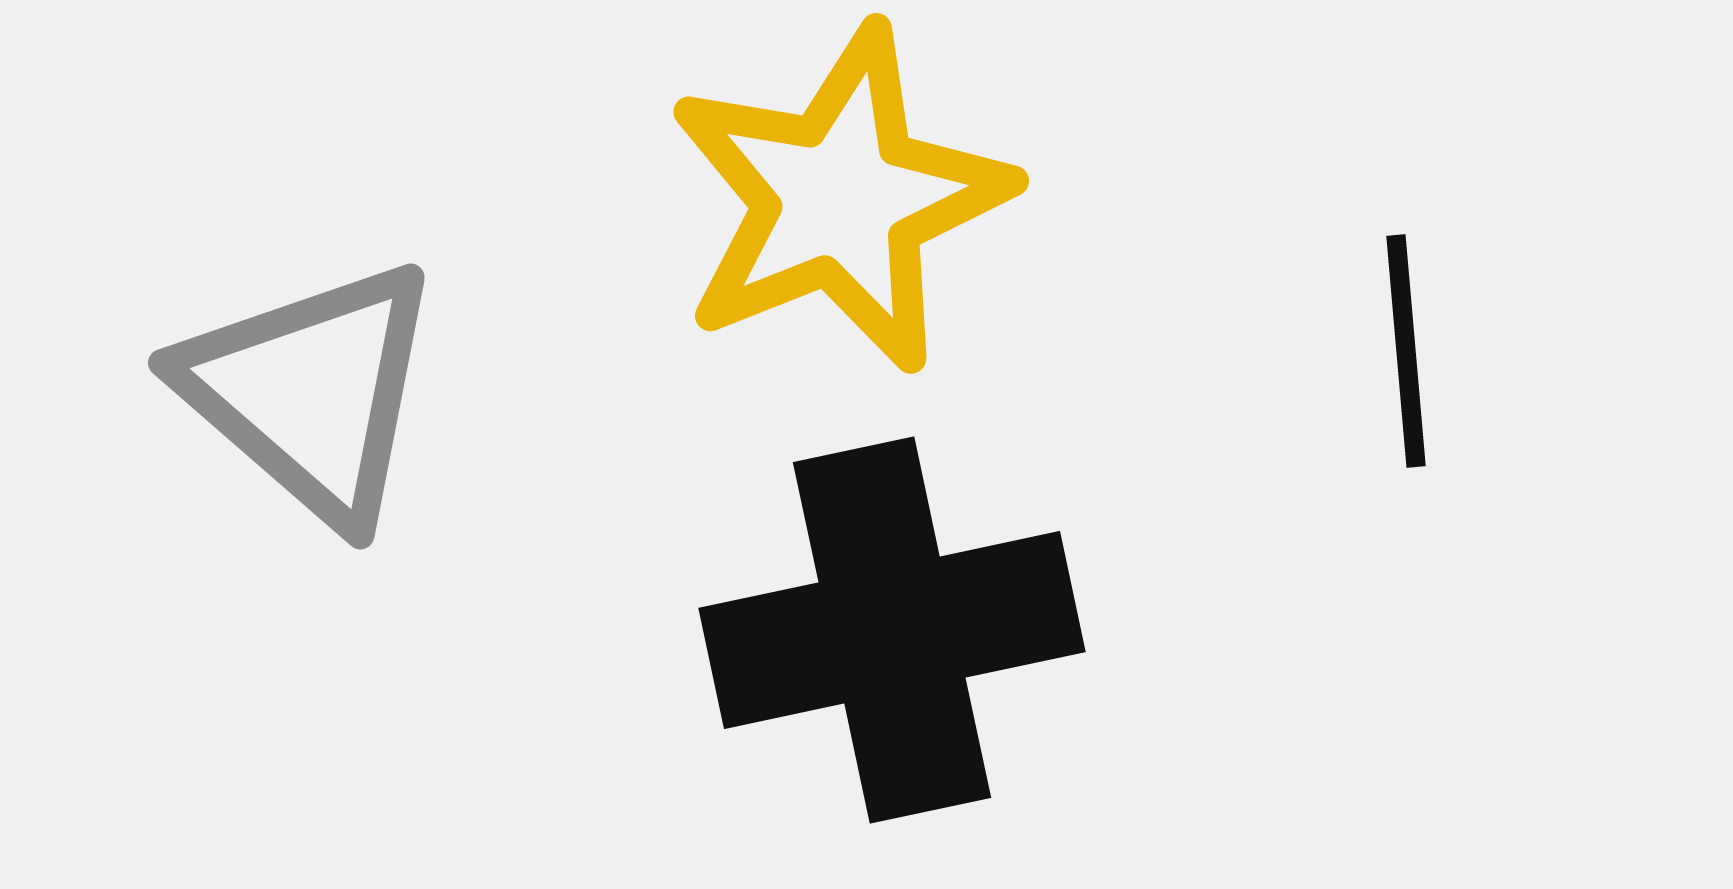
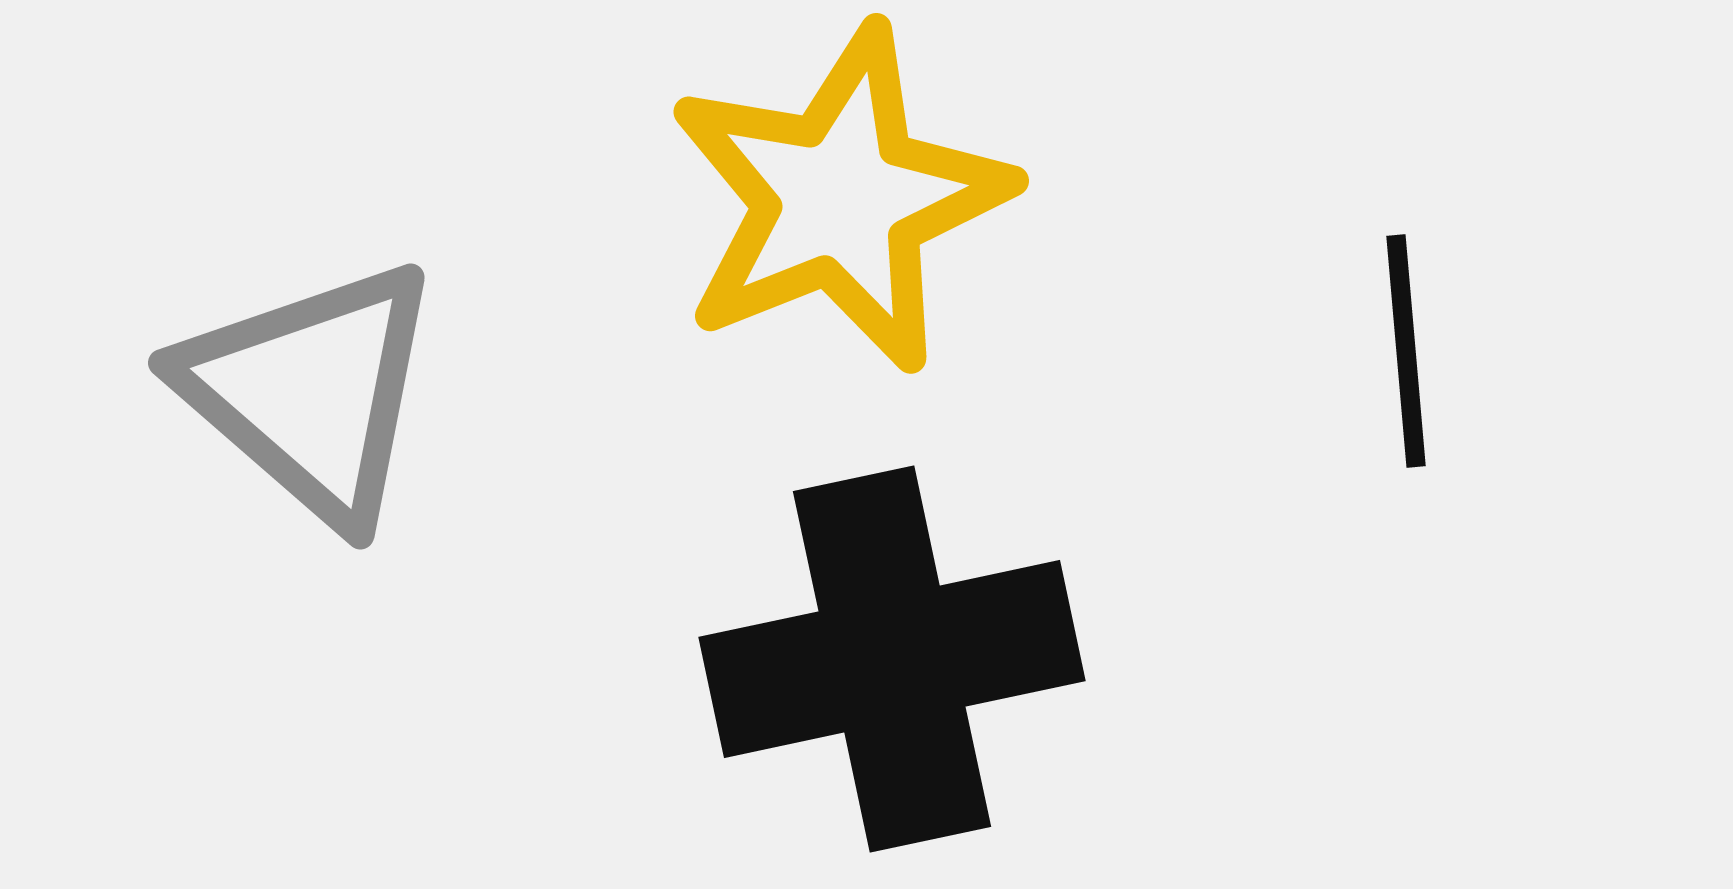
black cross: moved 29 px down
